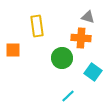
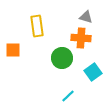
gray triangle: moved 2 px left
cyan square: rotated 18 degrees clockwise
